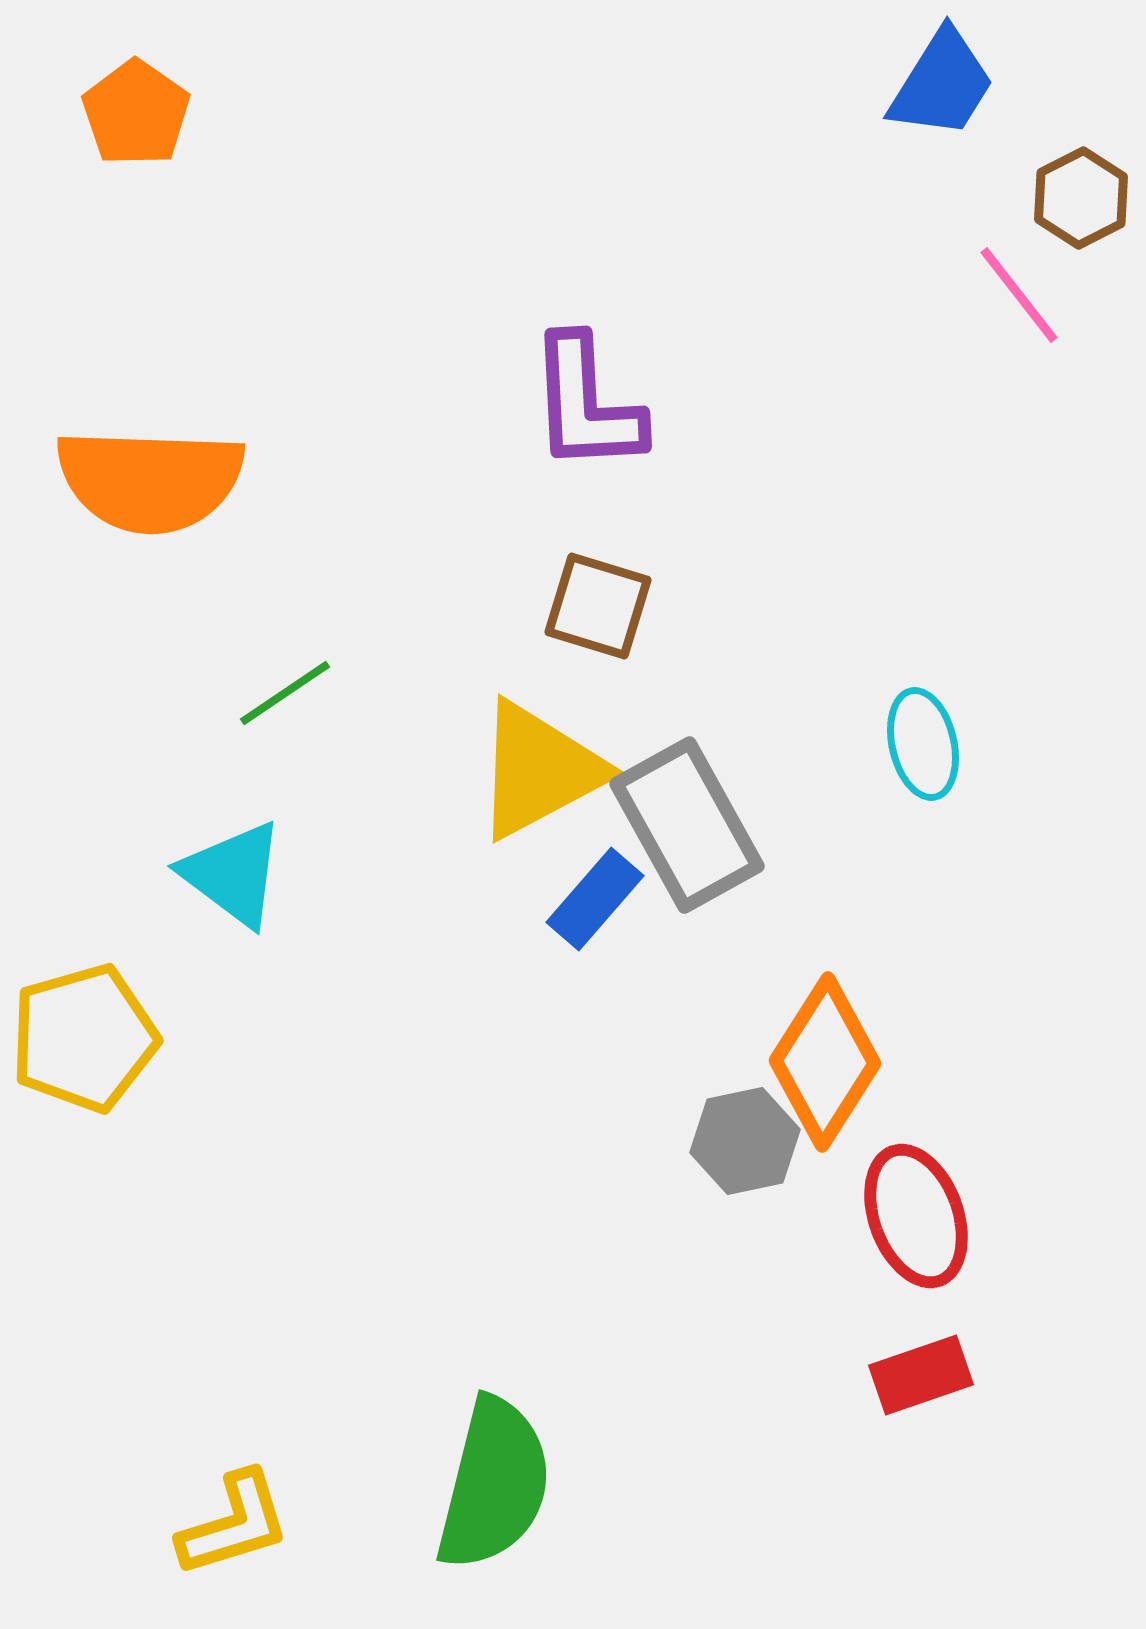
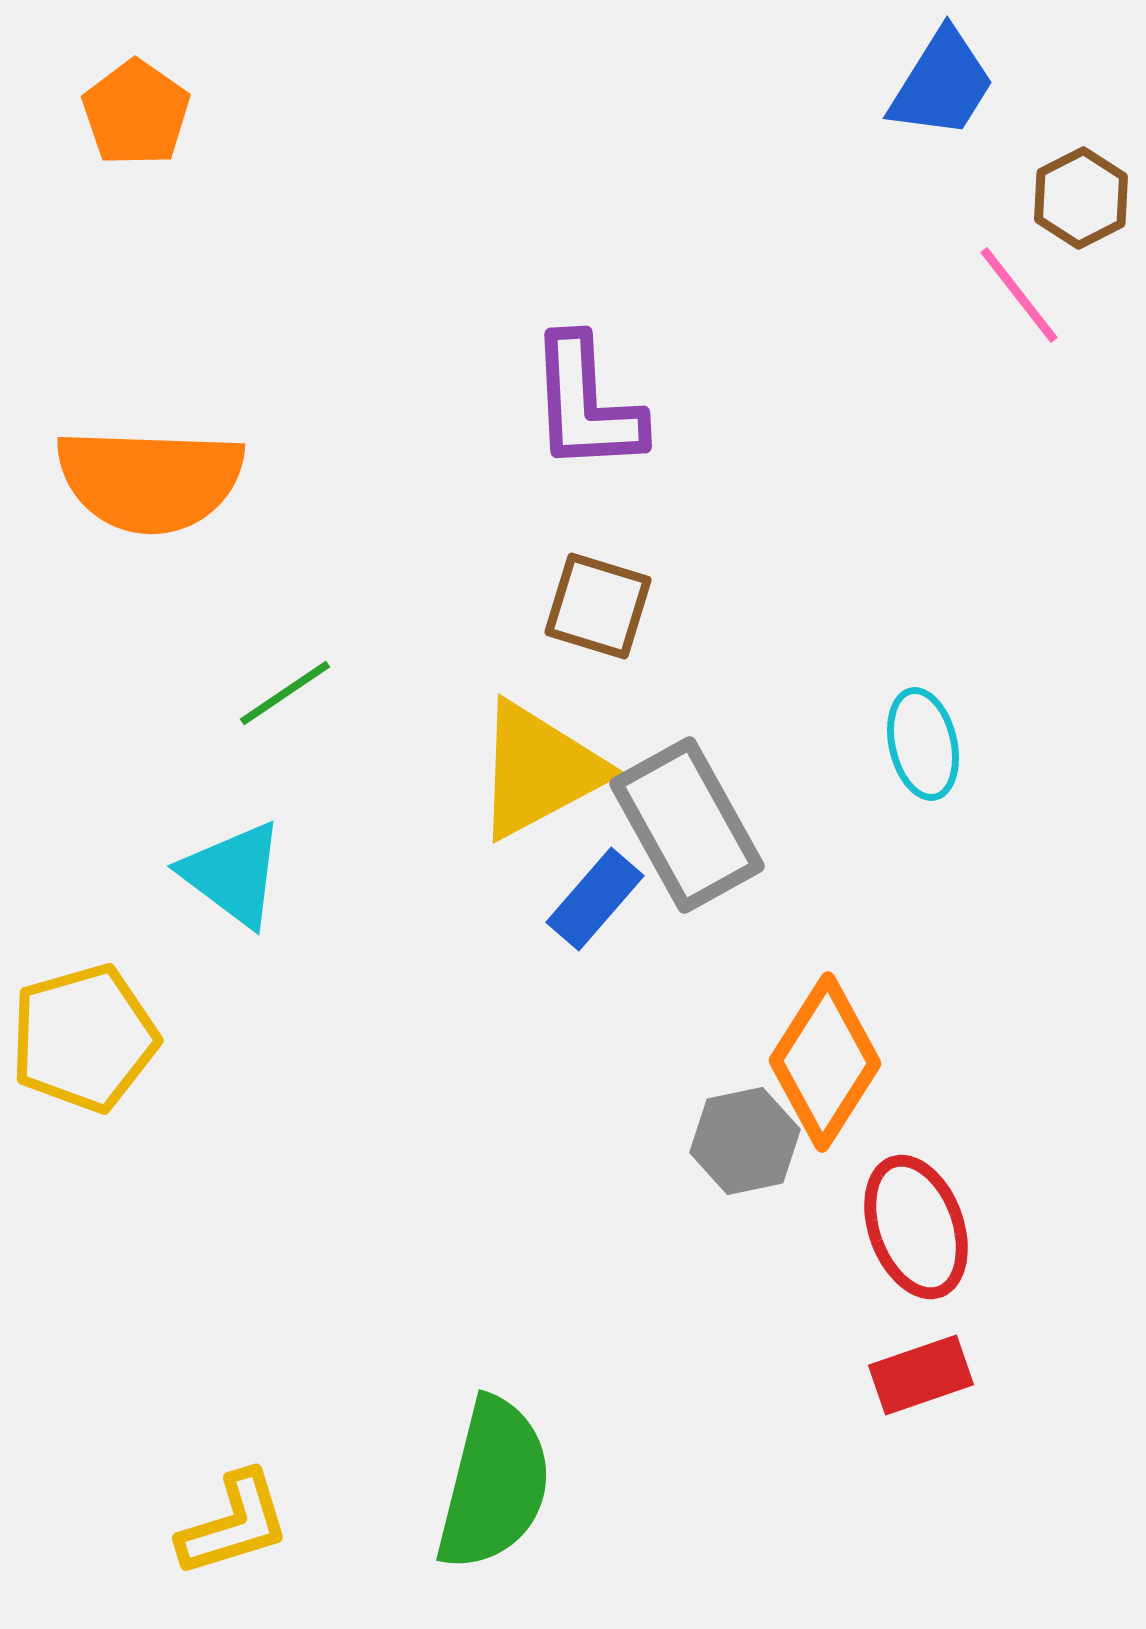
red ellipse: moved 11 px down
